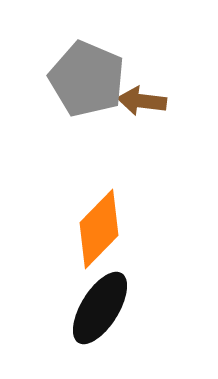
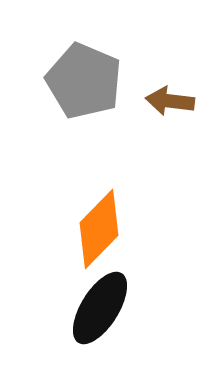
gray pentagon: moved 3 px left, 2 px down
brown arrow: moved 28 px right
